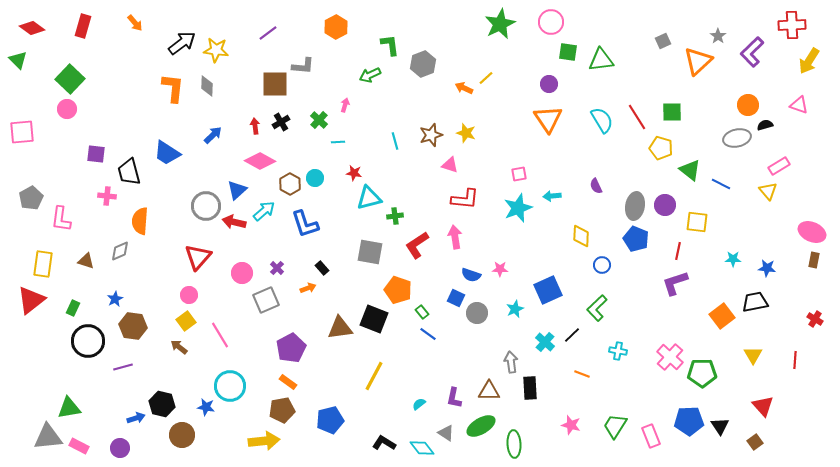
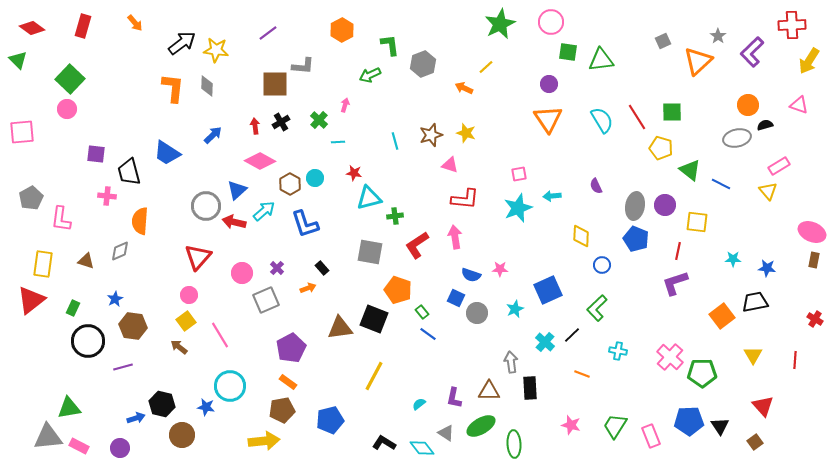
orange hexagon at (336, 27): moved 6 px right, 3 px down
yellow line at (486, 78): moved 11 px up
